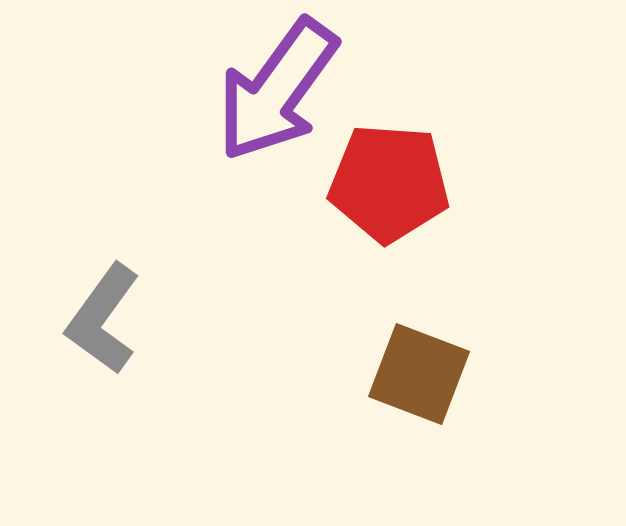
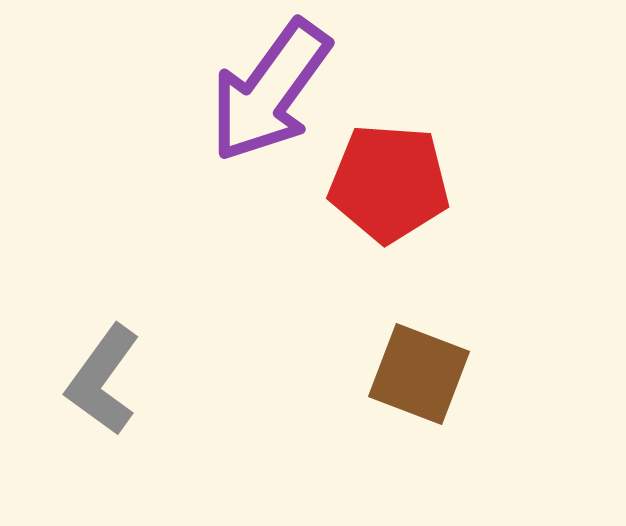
purple arrow: moved 7 px left, 1 px down
gray L-shape: moved 61 px down
